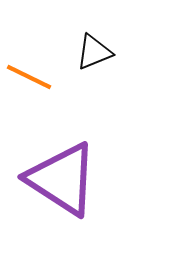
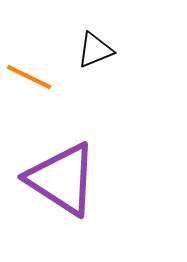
black triangle: moved 1 px right, 2 px up
